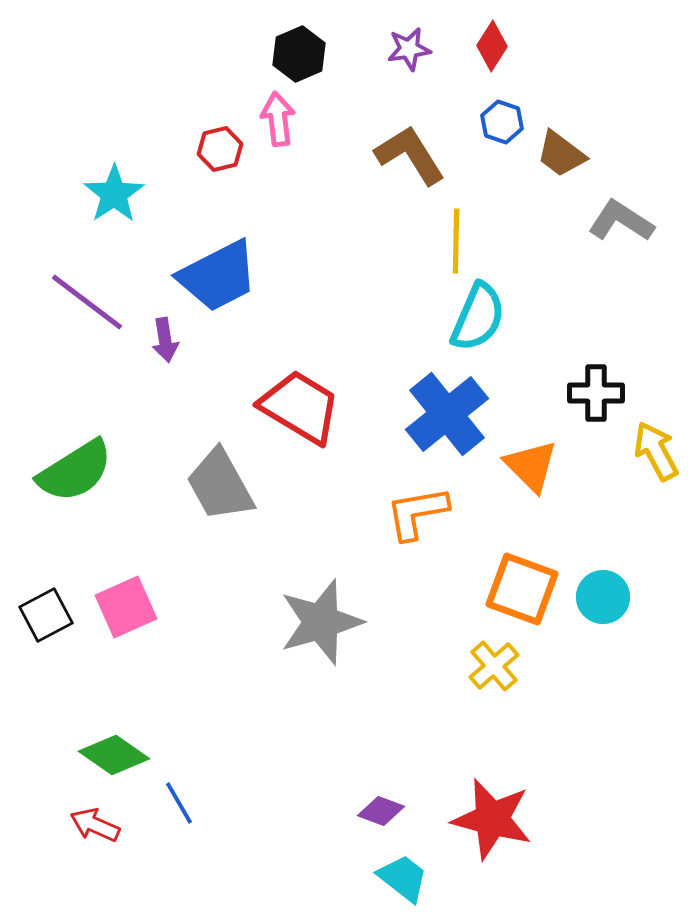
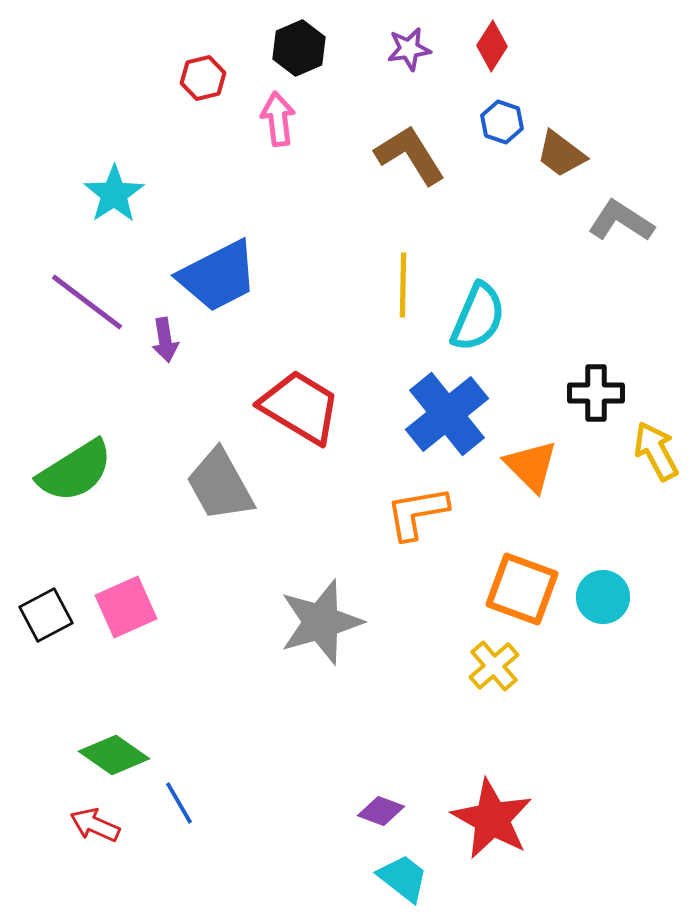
black hexagon: moved 6 px up
red hexagon: moved 17 px left, 71 px up
yellow line: moved 53 px left, 44 px down
red star: rotated 14 degrees clockwise
